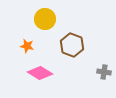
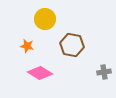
brown hexagon: rotated 10 degrees counterclockwise
gray cross: rotated 16 degrees counterclockwise
